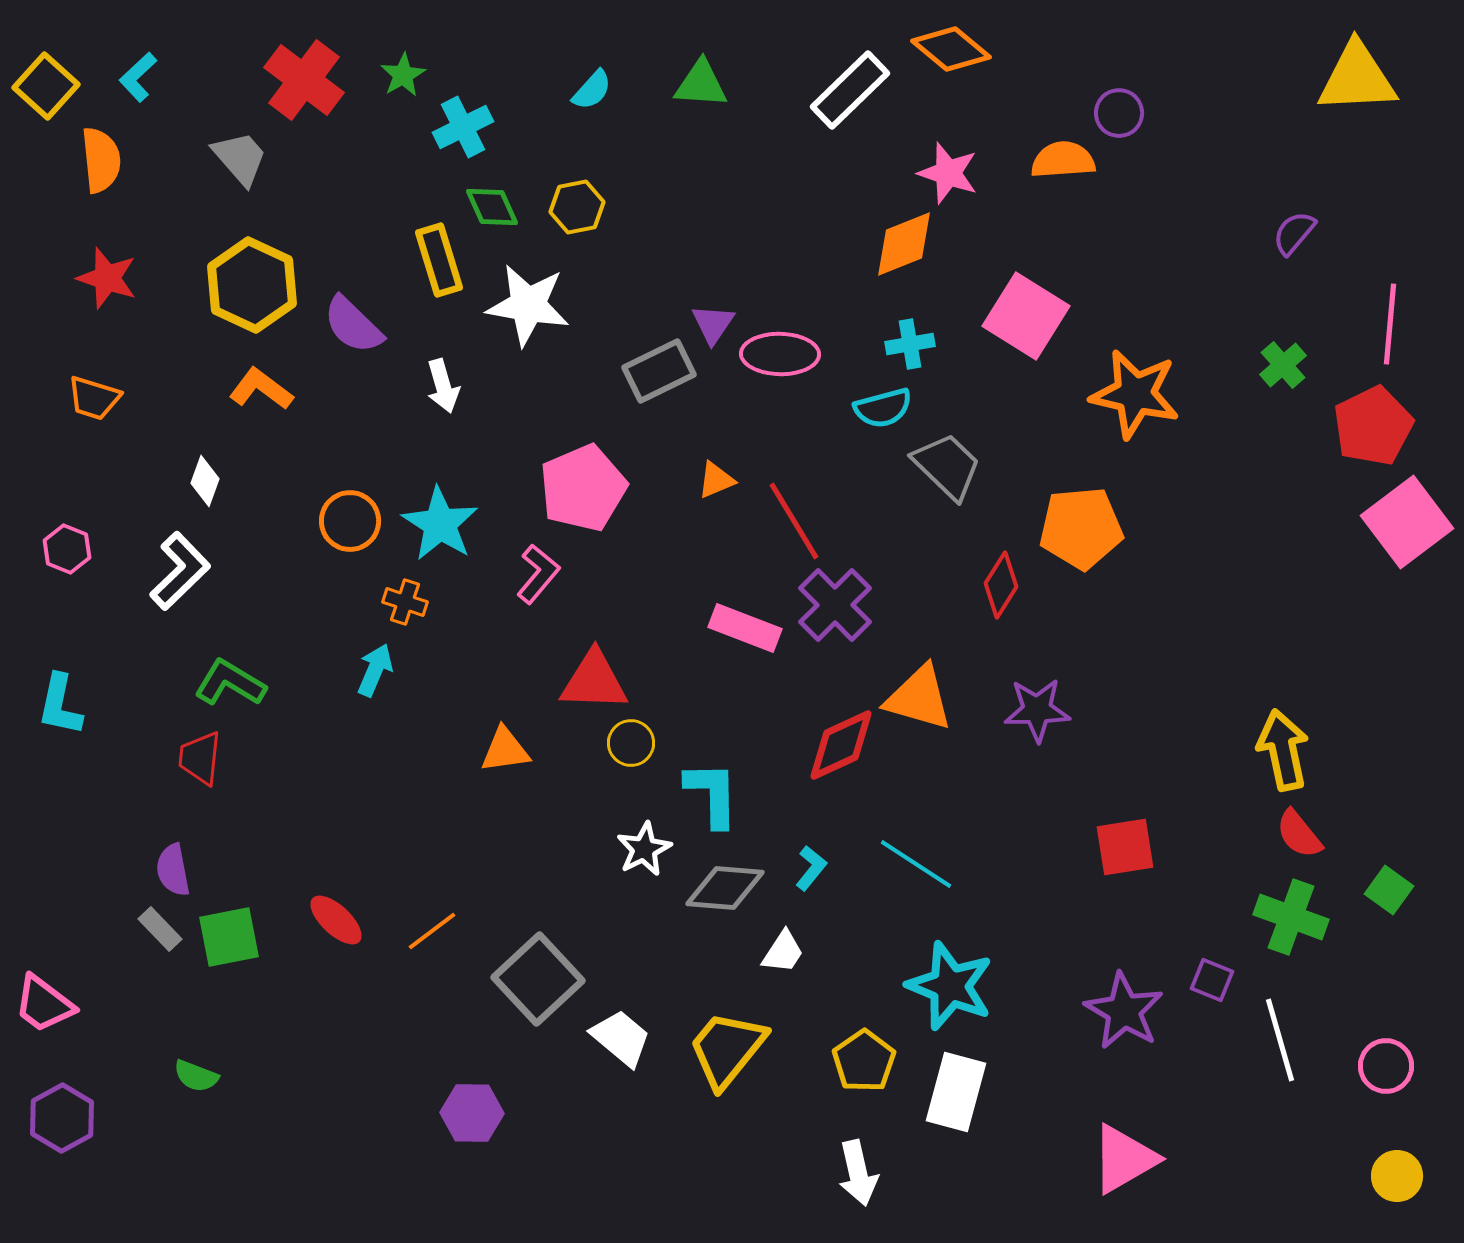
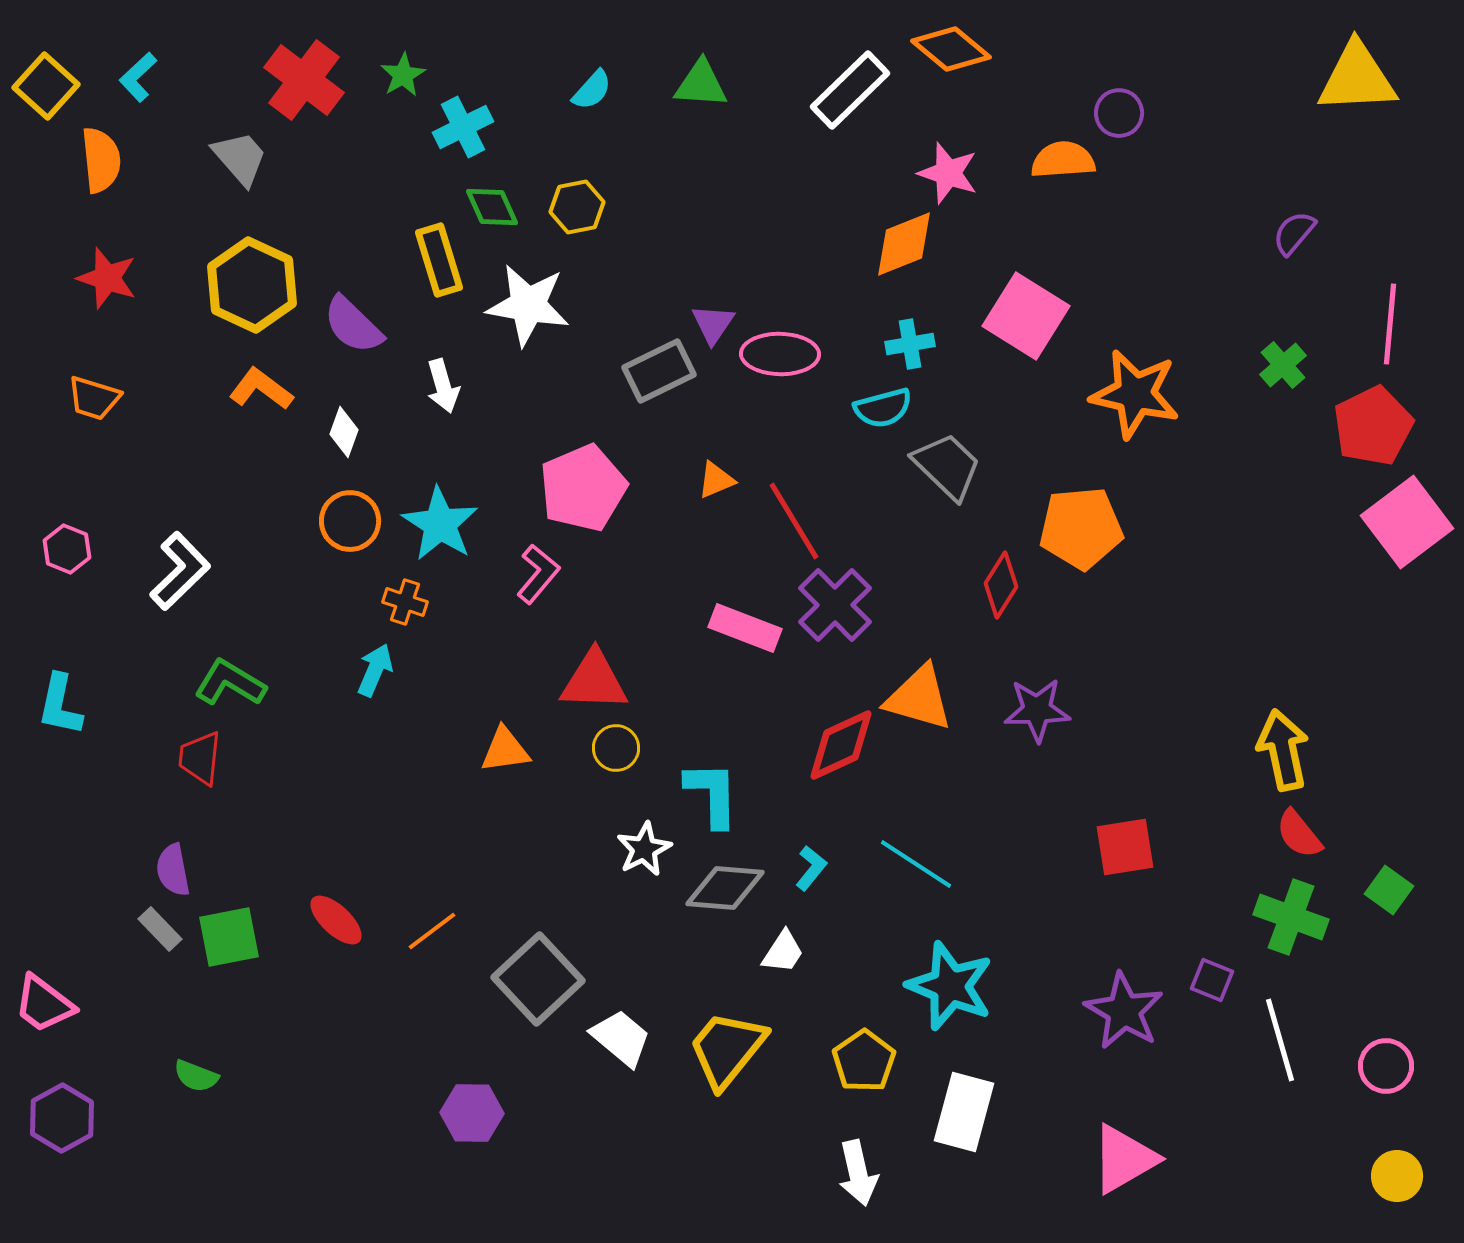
white diamond at (205, 481): moved 139 px right, 49 px up
yellow circle at (631, 743): moved 15 px left, 5 px down
white rectangle at (956, 1092): moved 8 px right, 20 px down
